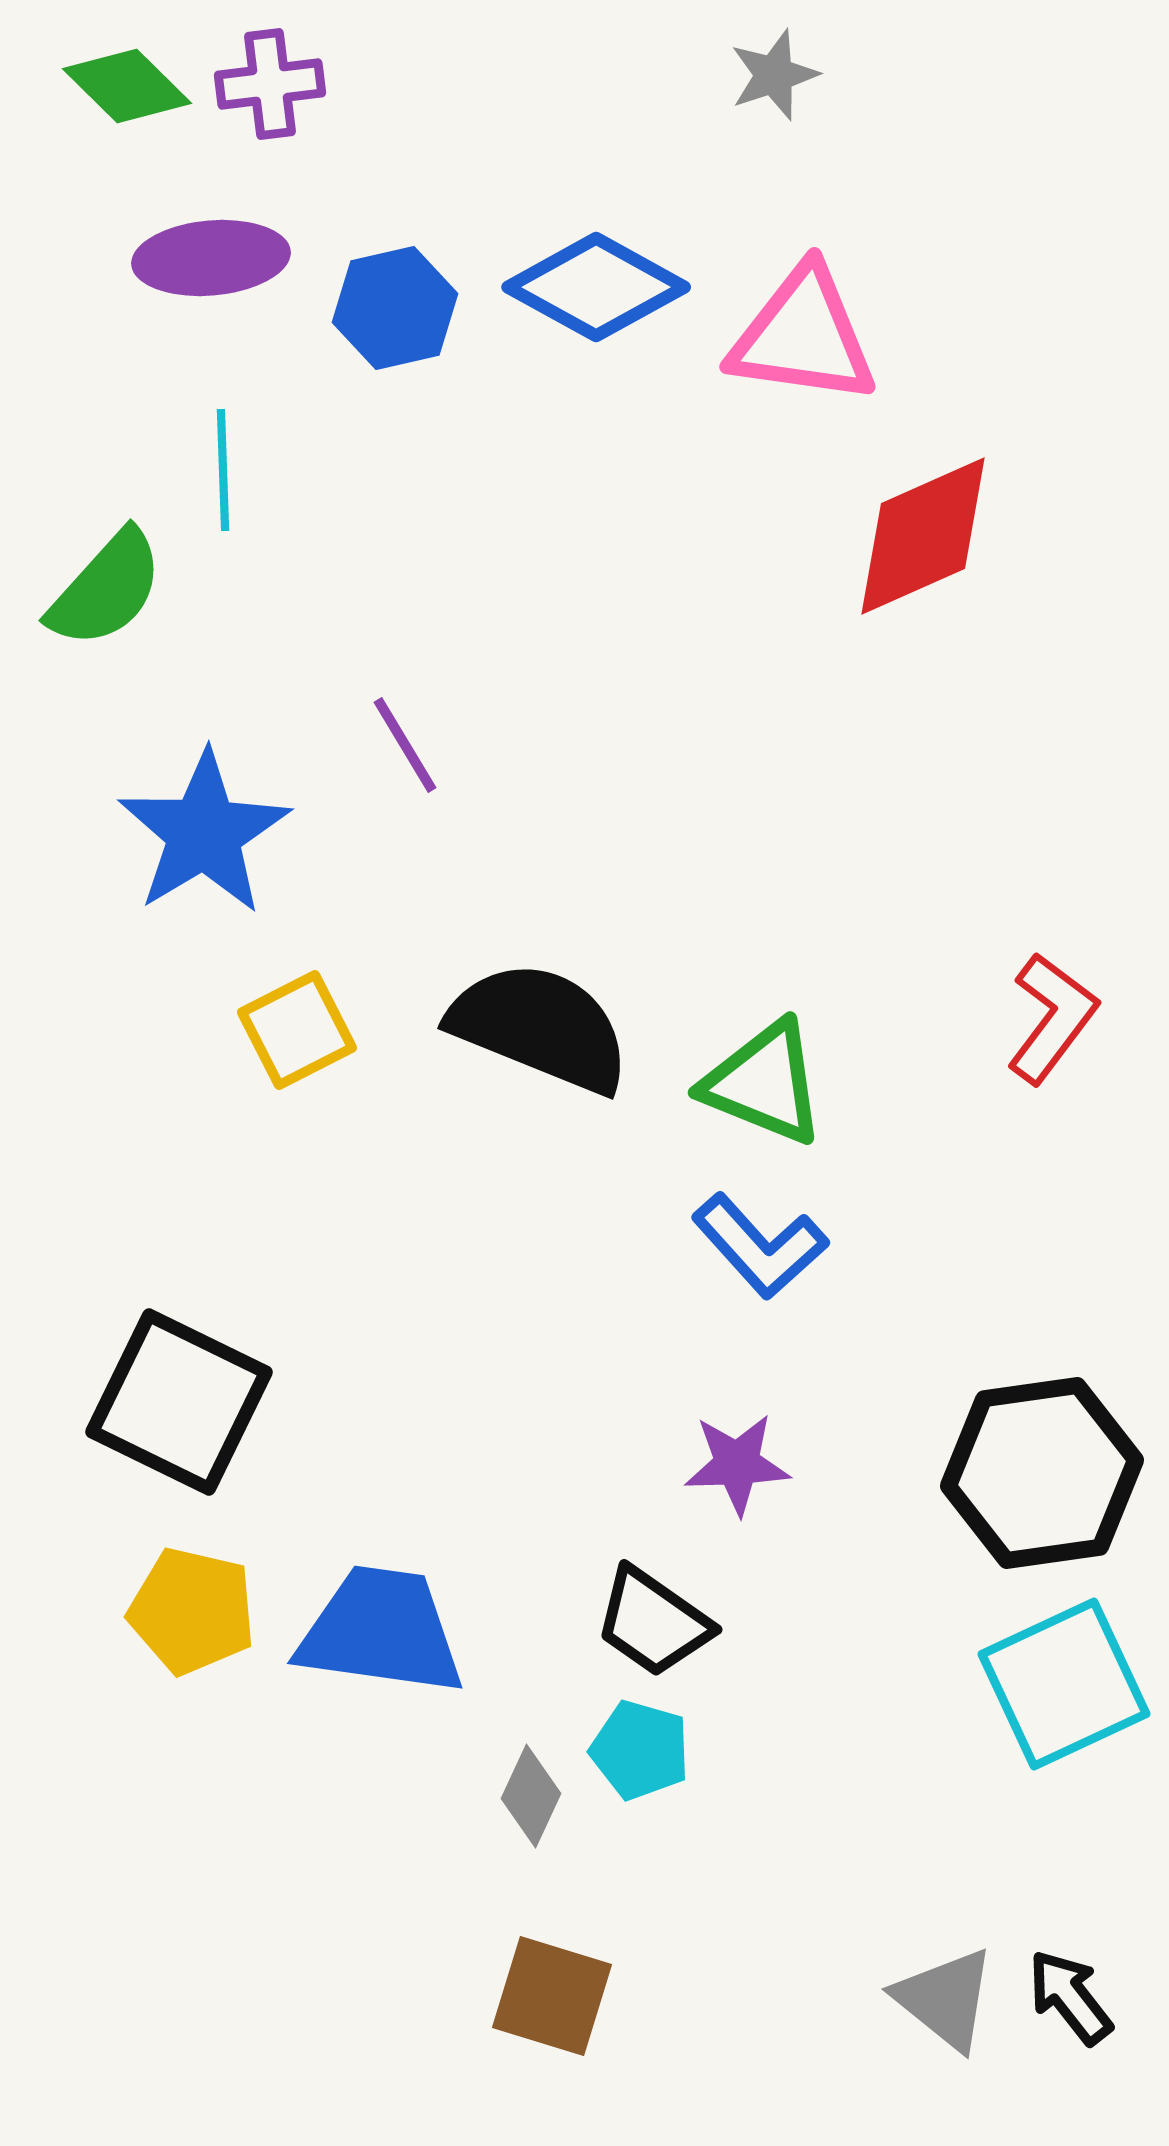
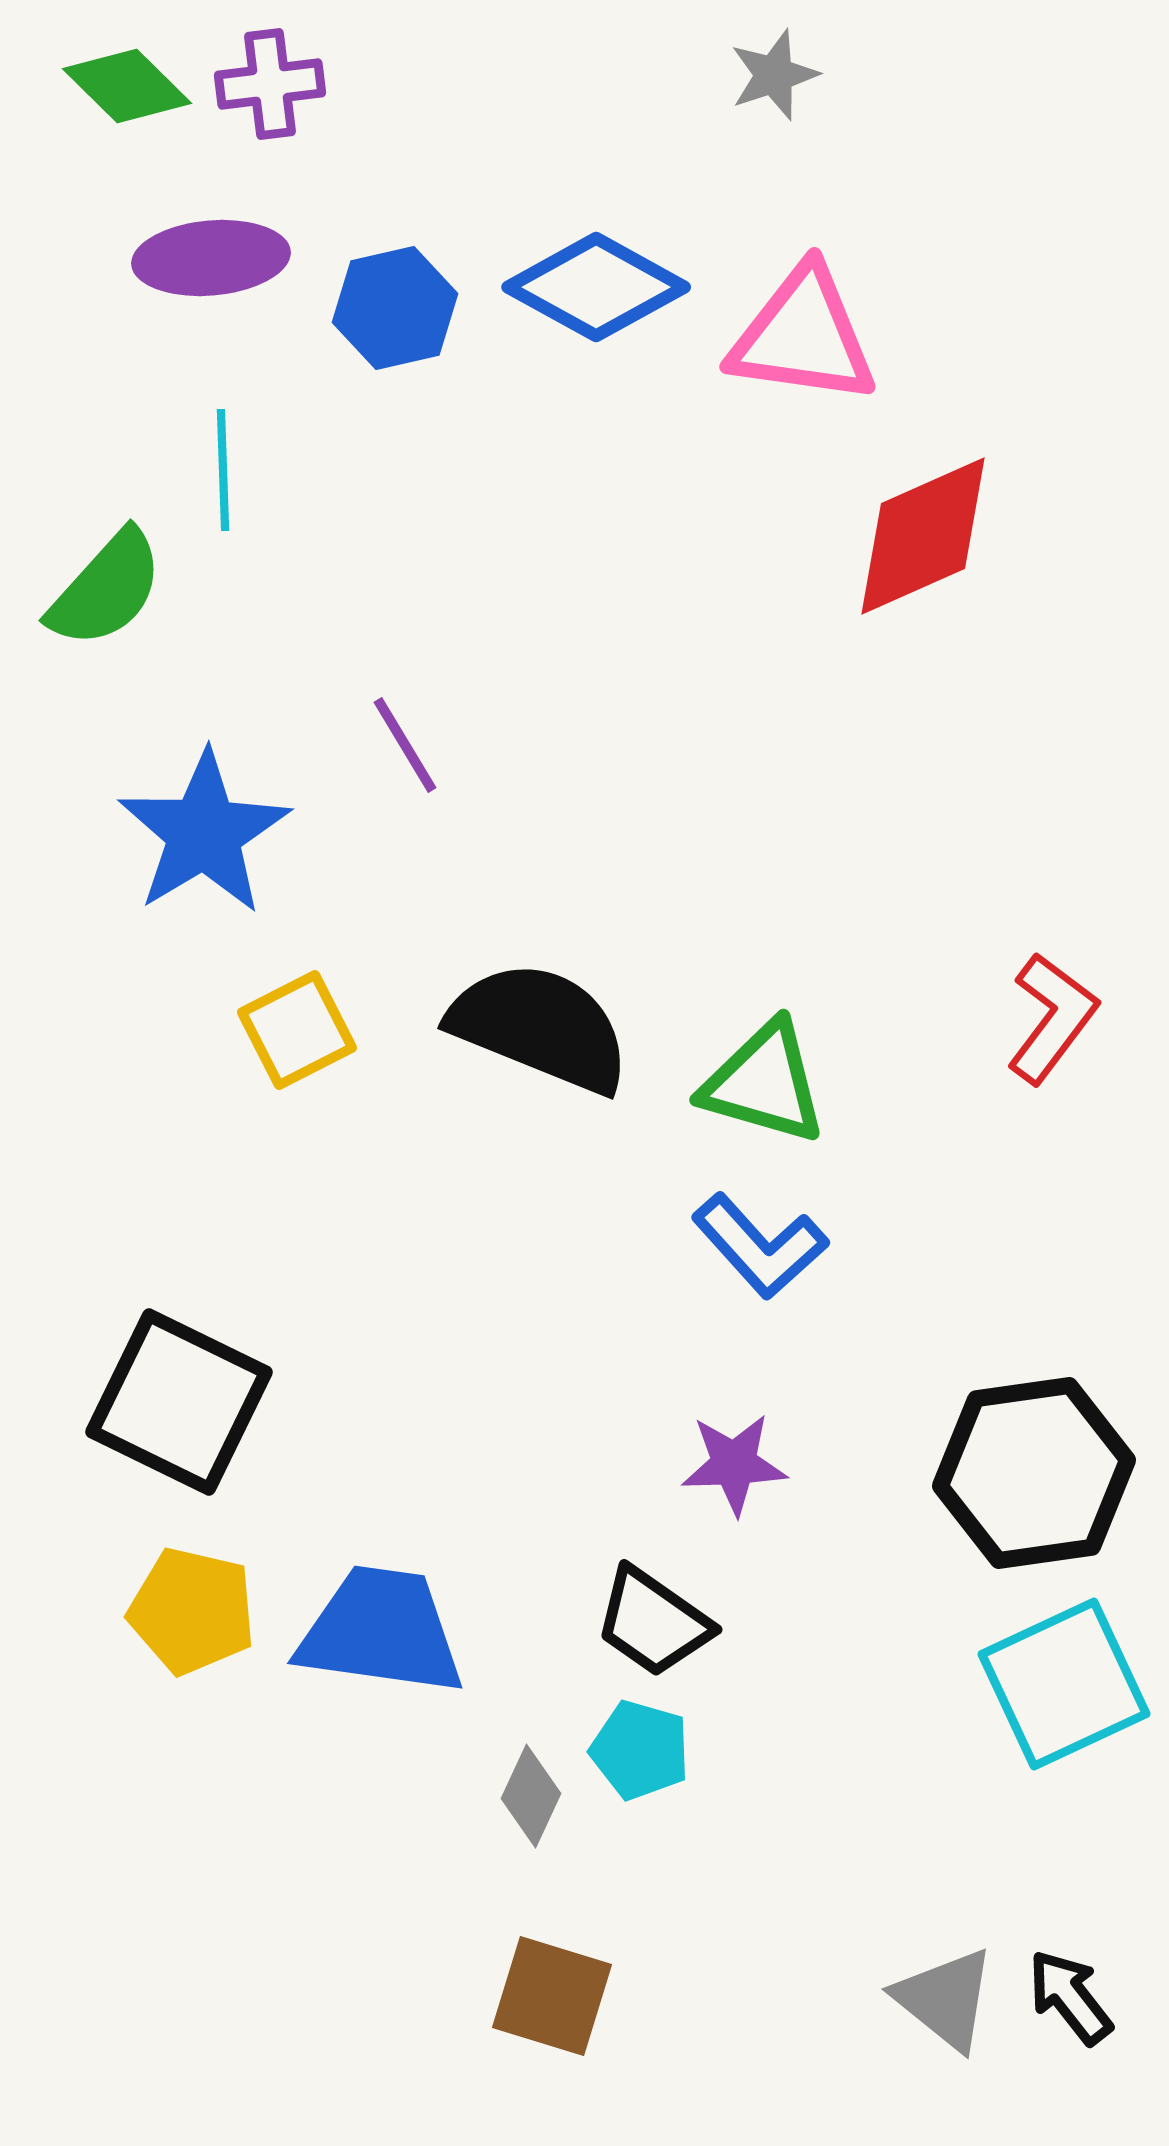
green triangle: rotated 6 degrees counterclockwise
purple star: moved 3 px left
black hexagon: moved 8 px left
